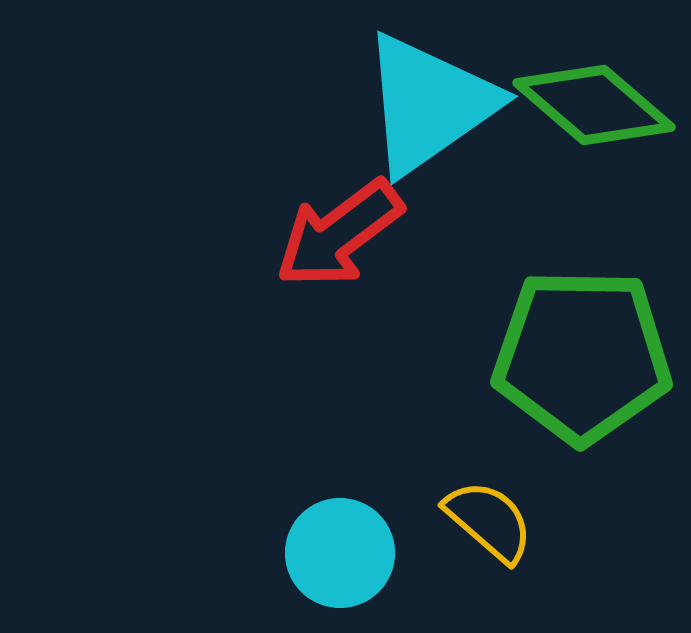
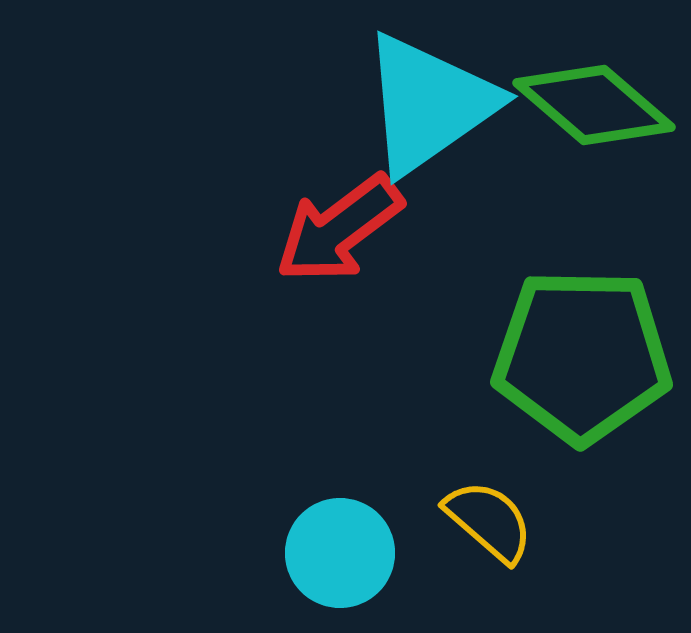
red arrow: moved 5 px up
